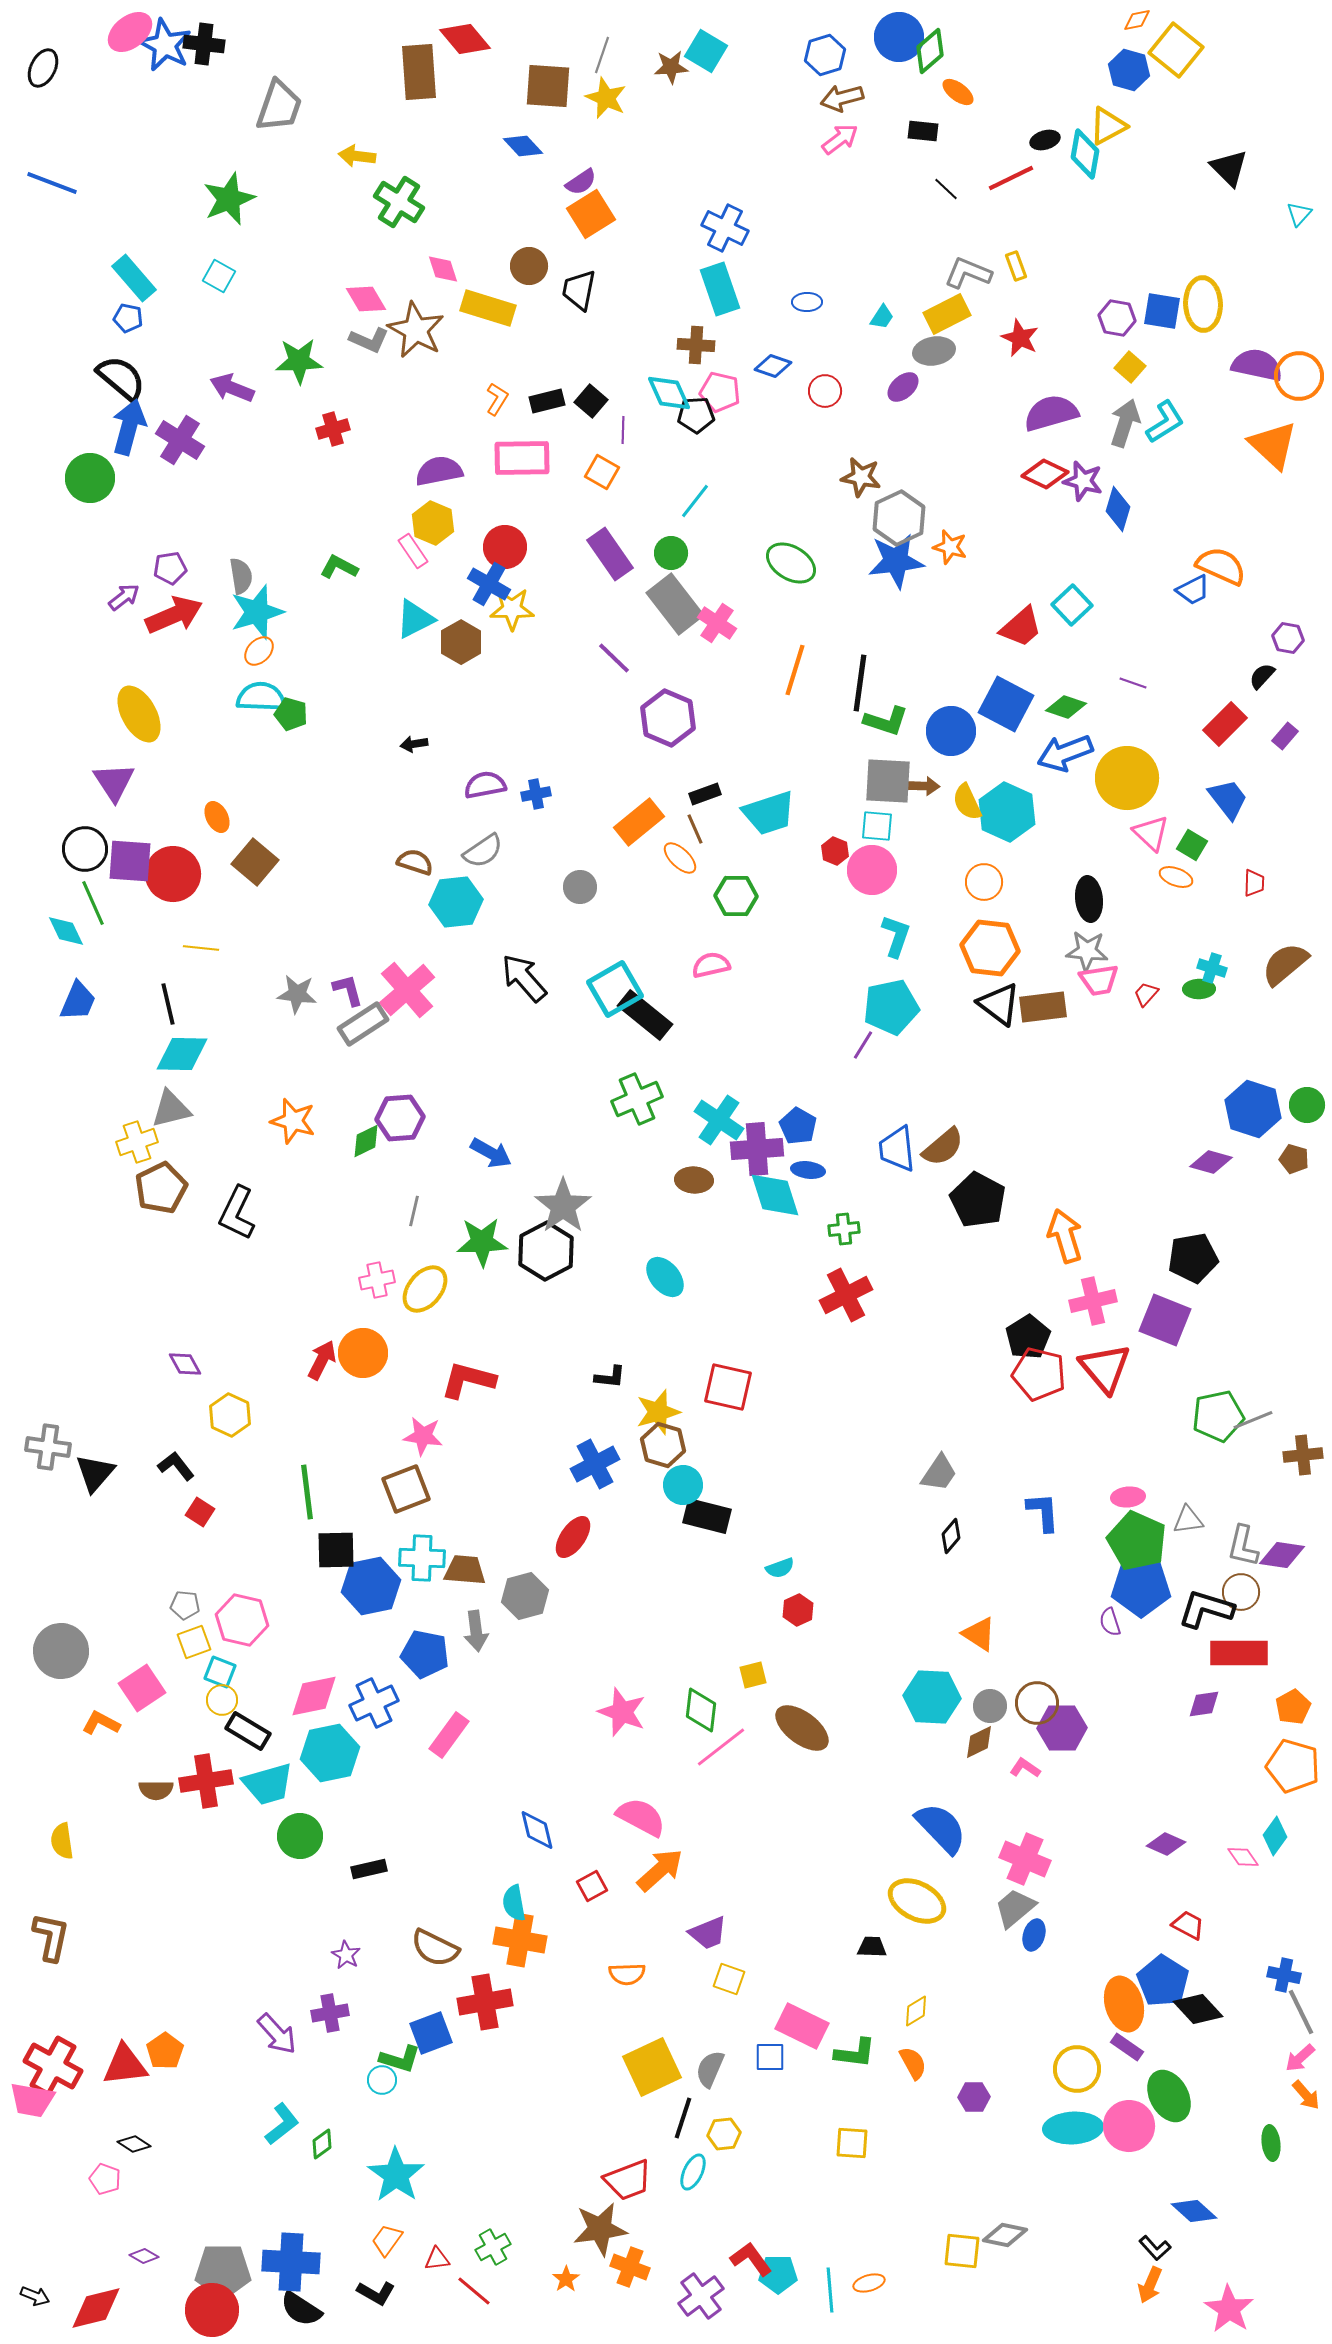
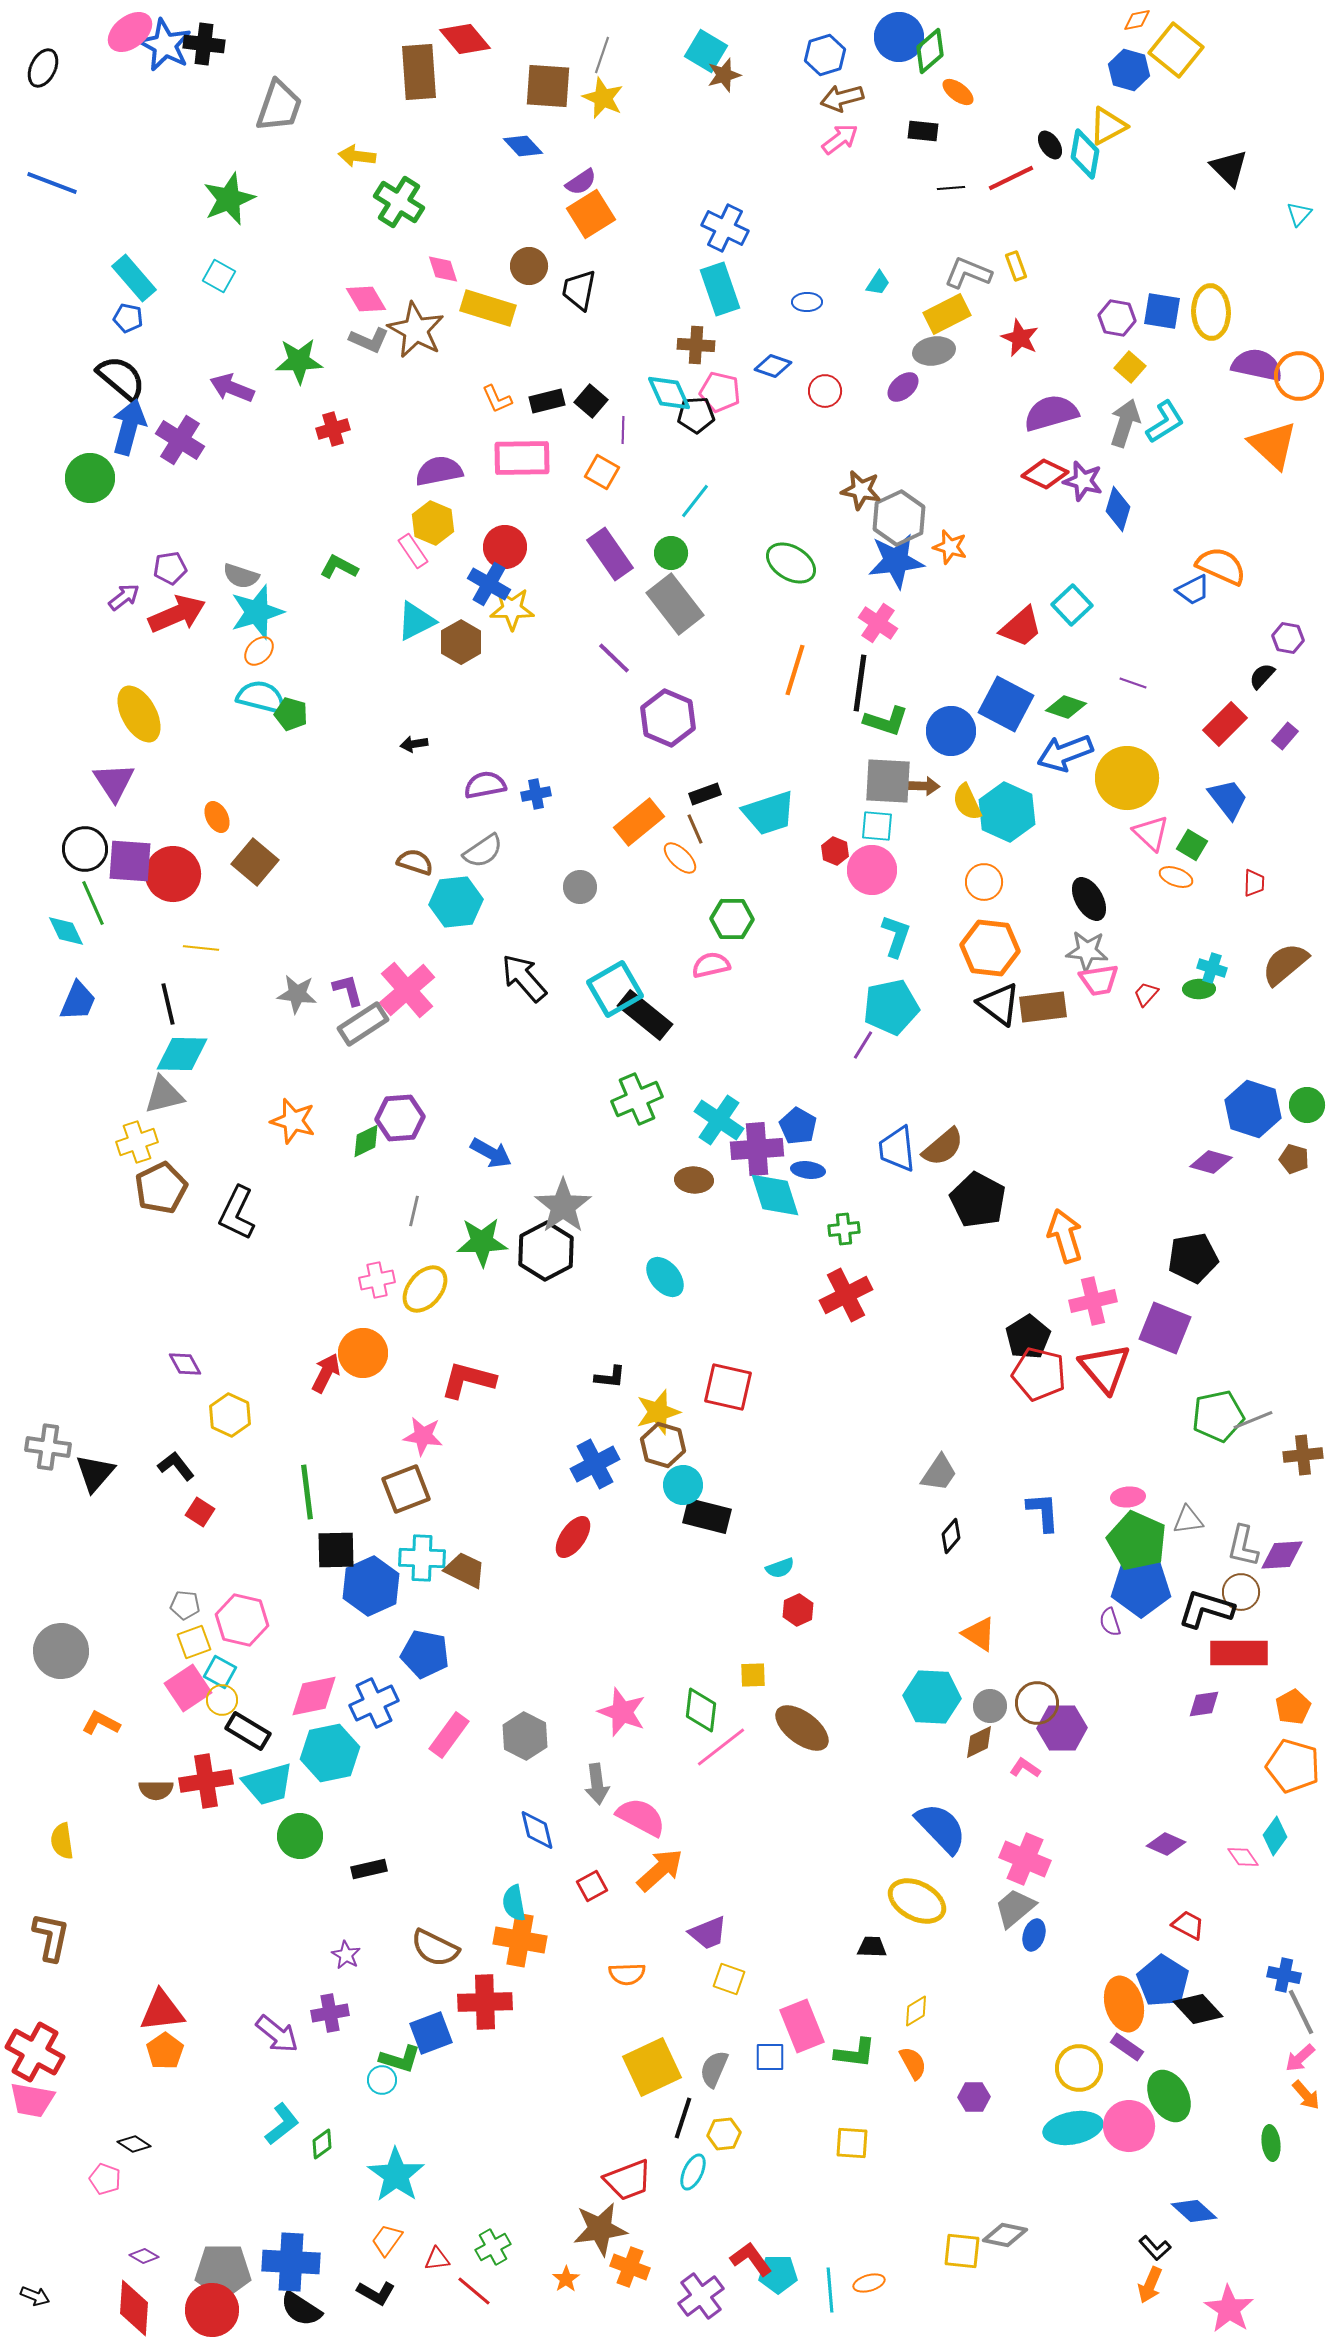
brown star at (671, 67): moved 53 px right, 8 px down; rotated 12 degrees counterclockwise
yellow star at (606, 98): moved 3 px left
black ellipse at (1045, 140): moved 5 px right, 5 px down; rotated 72 degrees clockwise
black line at (946, 189): moved 5 px right, 1 px up; rotated 48 degrees counterclockwise
yellow ellipse at (1203, 304): moved 8 px right, 8 px down
cyan trapezoid at (882, 317): moved 4 px left, 34 px up
orange L-shape at (497, 399): rotated 124 degrees clockwise
brown star at (861, 477): moved 13 px down
gray semicircle at (241, 576): rotated 117 degrees clockwise
red arrow at (174, 615): moved 3 px right, 1 px up
cyan triangle at (415, 619): moved 1 px right, 2 px down
pink cross at (717, 623): moved 161 px right
cyan semicircle at (261, 697): rotated 12 degrees clockwise
green hexagon at (736, 896): moved 4 px left, 23 px down
black ellipse at (1089, 899): rotated 24 degrees counterclockwise
gray triangle at (171, 1109): moved 7 px left, 14 px up
purple square at (1165, 1320): moved 8 px down
red arrow at (322, 1360): moved 4 px right, 13 px down
purple diamond at (1282, 1555): rotated 12 degrees counterclockwise
brown trapezoid at (465, 1570): rotated 21 degrees clockwise
blue hexagon at (371, 1586): rotated 12 degrees counterclockwise
gray hexagon at (525, 1596): moved 140 px down; rotated 18 degrees counterclockwise
gray arrow at (476, 1631): moved 121 px right, 153 px down
cyan square at (220, 1672): rotated 8 degrees clockwise
yellow square at (753, 1675): rotated 12 degrees clockwise
pink square at (142, 1688): moved 46 px right
red cross at (485, 2002): rotated 8 degrees clockwise
pink rectangle at (802, 2026): rotated 42 degrees clockwise
purple arrow at (277, 2034): rotated 9 degrees counterclockwise
red triangle at (125, 2065): moved 37 px right, 54 px up
red cross at (53, 2066): moved 18 px left, 14 px up
gray semicircle at (710, 2069): moved 4 px right
yellow circle at (1077, 2069): moved 2 px right, 1 px up
cyan ellipse at (1073, 2128): rotated 8 degrees counterclockwise
red diamond at (96, 2308): moved 38 px right; rotated 72 degrees counterclockwise
